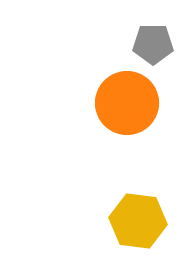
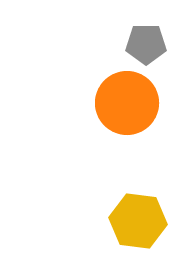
gray pentagon: moved 7 px left
